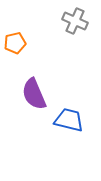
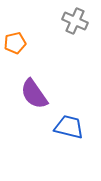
purple semicircle: rotated 12 degrees counterclockwise
blue trapezoid: moved 7 px down
